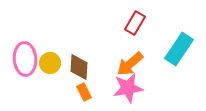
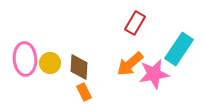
pink star: moved 26 px right, 14 px up
